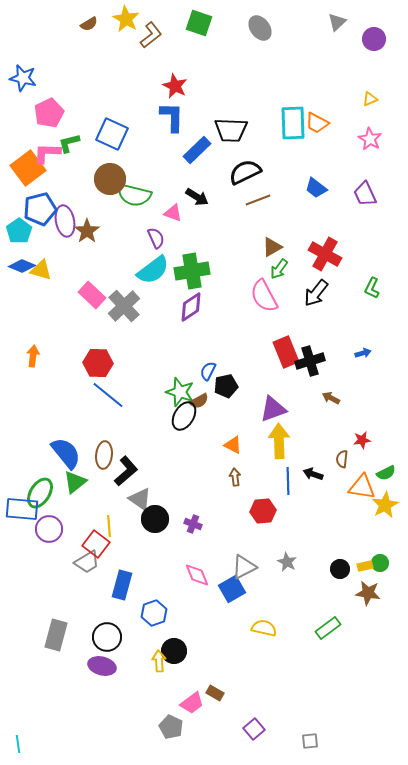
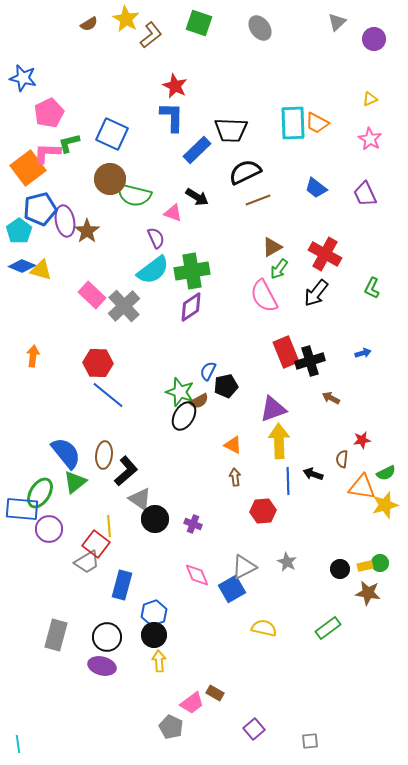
yellow star at (385, 505): rotated 12 degrees clockwise
black circle at (174, 651): moved 20 px left, 16 px up
